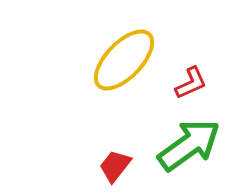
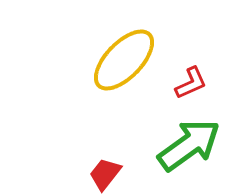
red trapezoid: moved 10 px left, 8 px down
